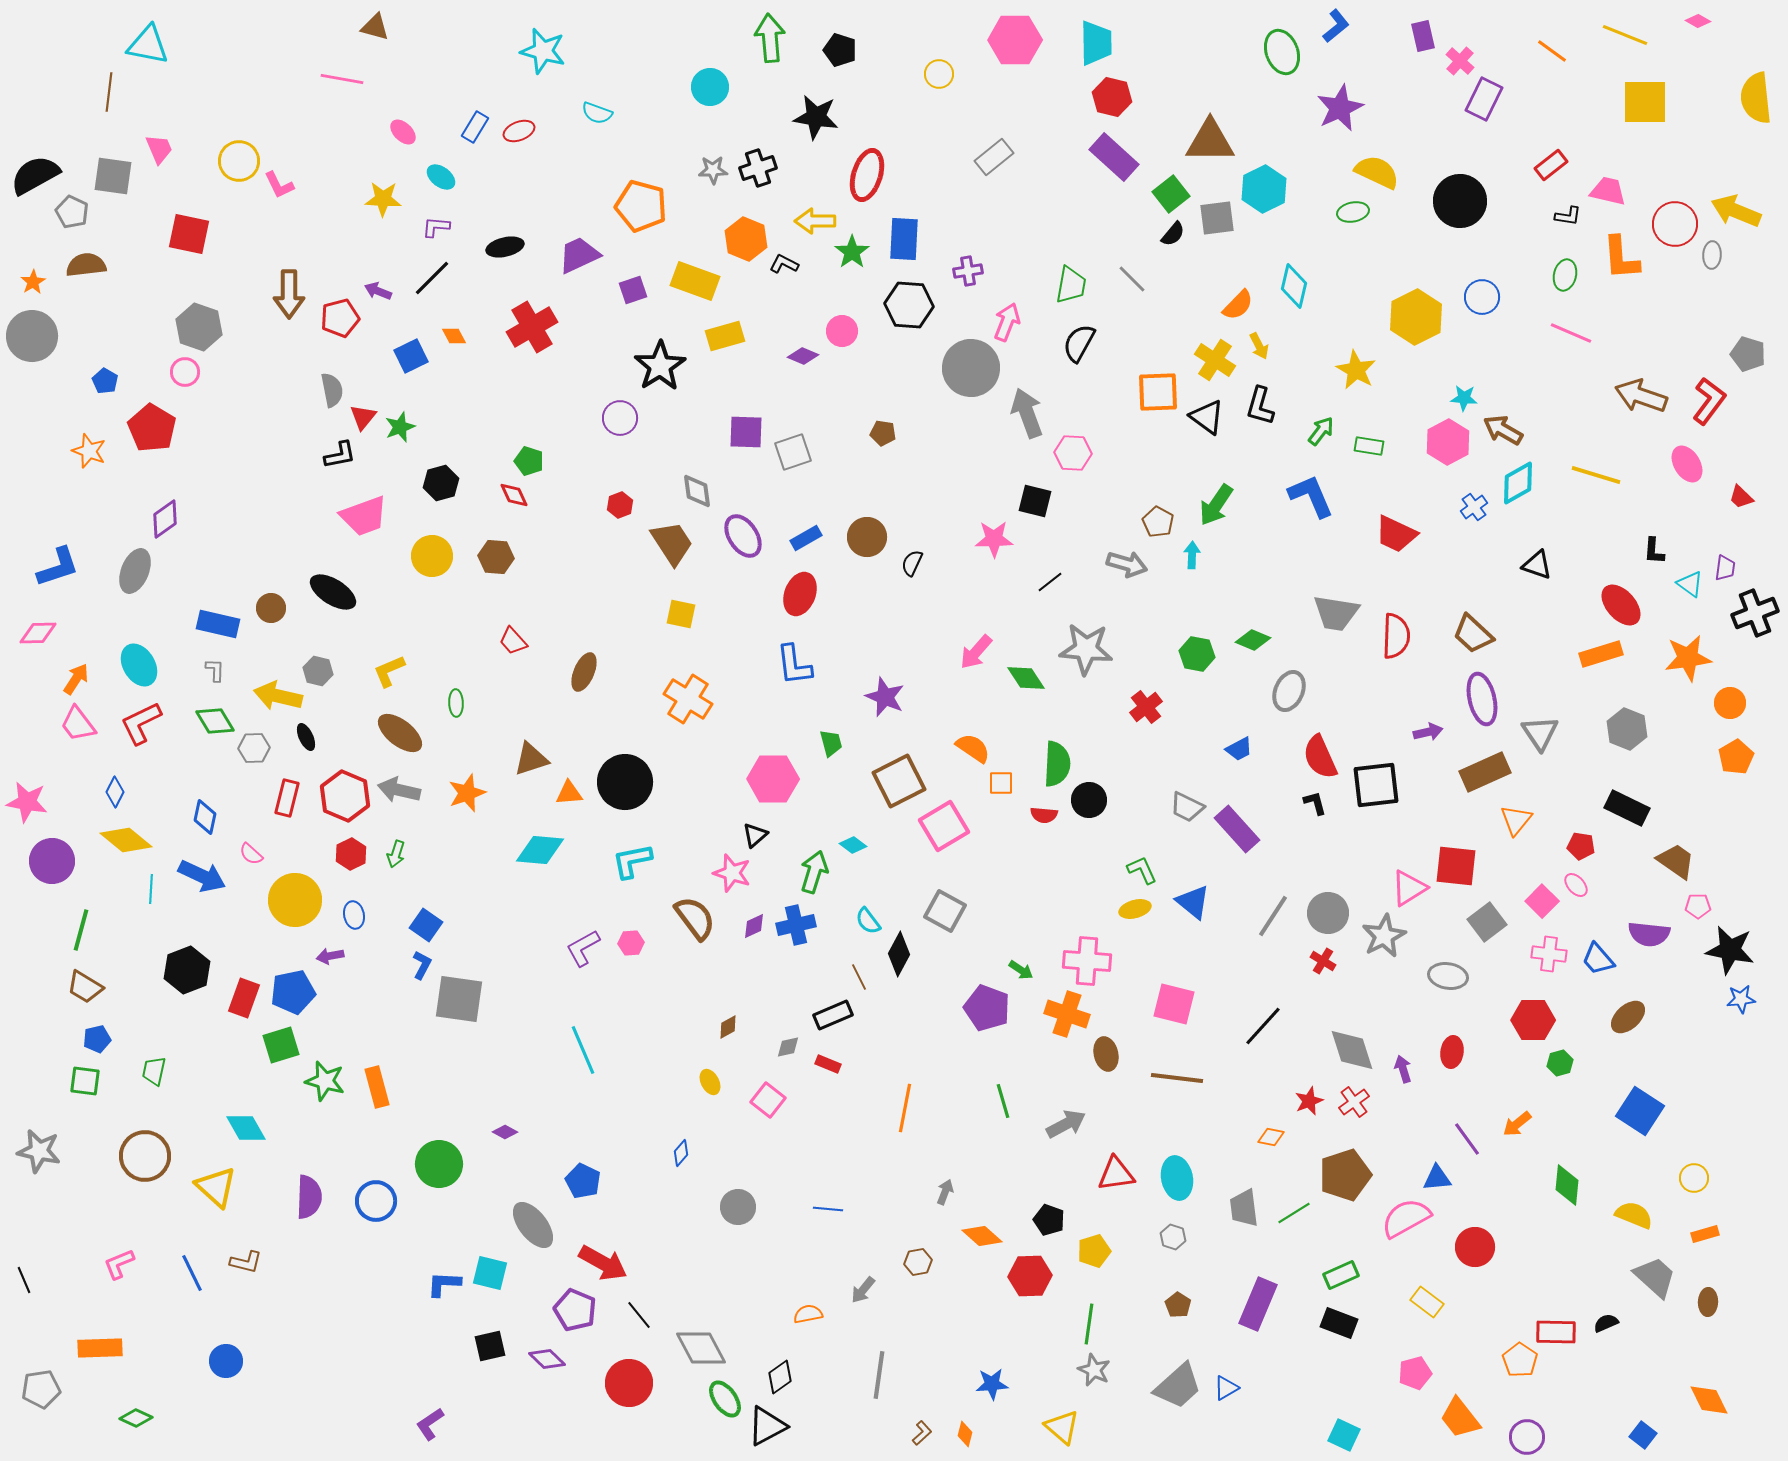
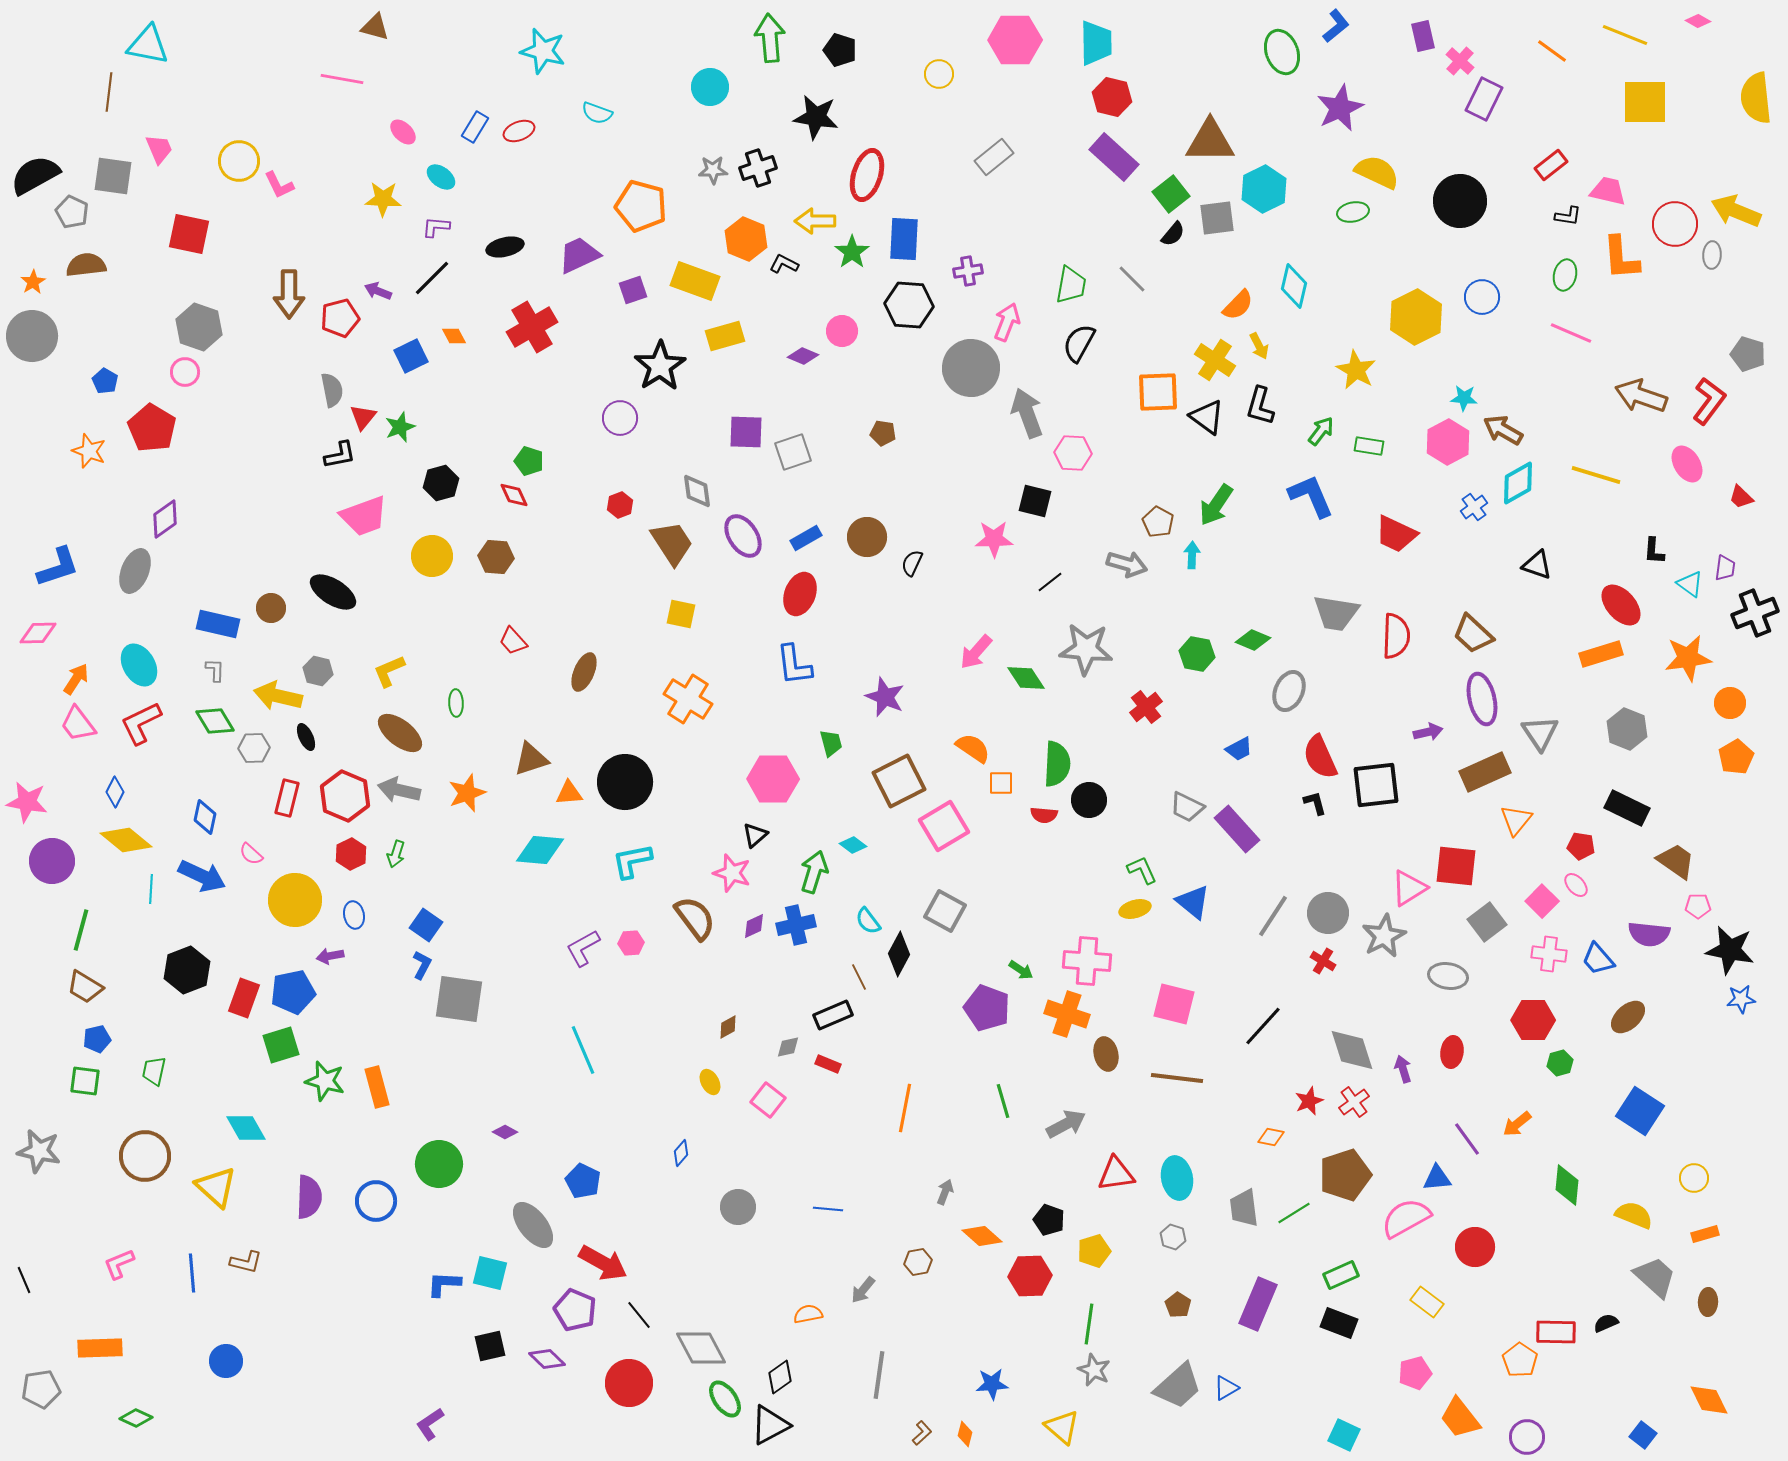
blue line at (192, 1273): rotated 21 degrees clockwise
black triangle at (767, 1426): moved 3 px right, 1 px up
